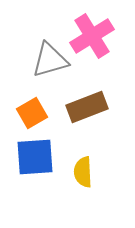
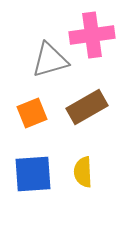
pink cross: moved 1 px up; rotated 24 degrees clockwise
brown rectangle: rotated 9 degrees counterclockwise
orange square: rotated 8 degrees clockwise
blue square: moved 2 px left, 17 px down
